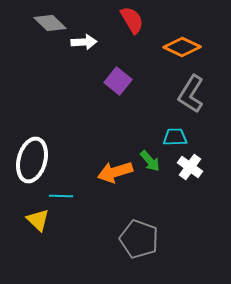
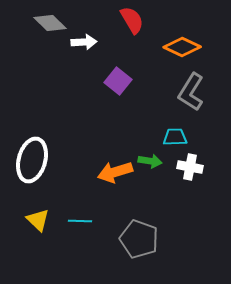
gray L-shape: moved 2 px up
green arrow: rotated 40 degrees counterclockwise
white cross: rotated 25 degrees counterclockwise
cyan line: moved 19 px right, 25 px down
